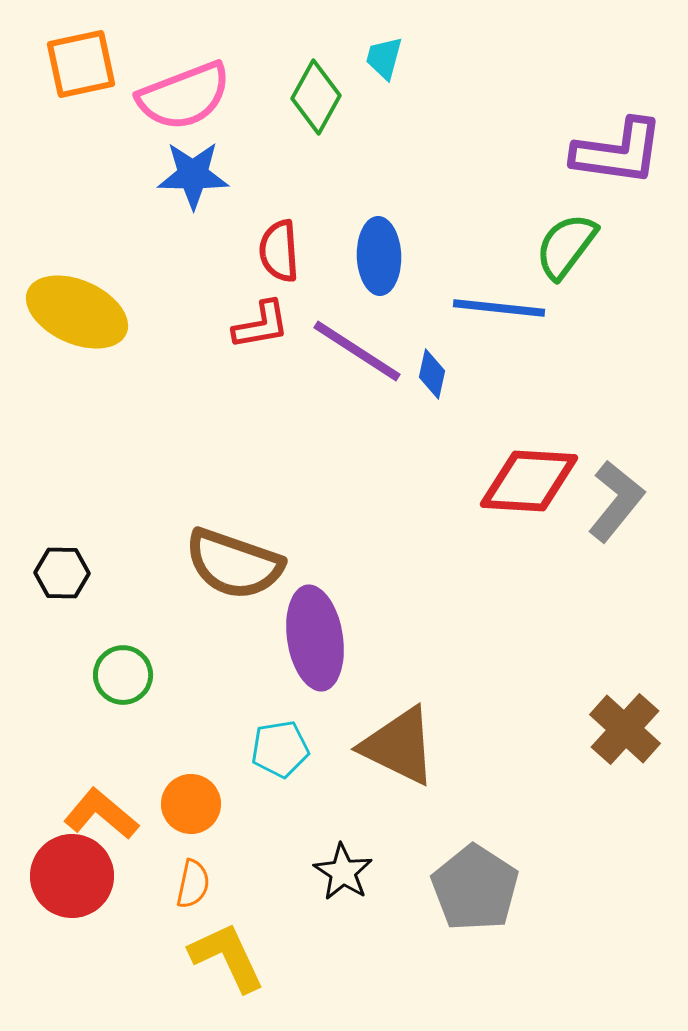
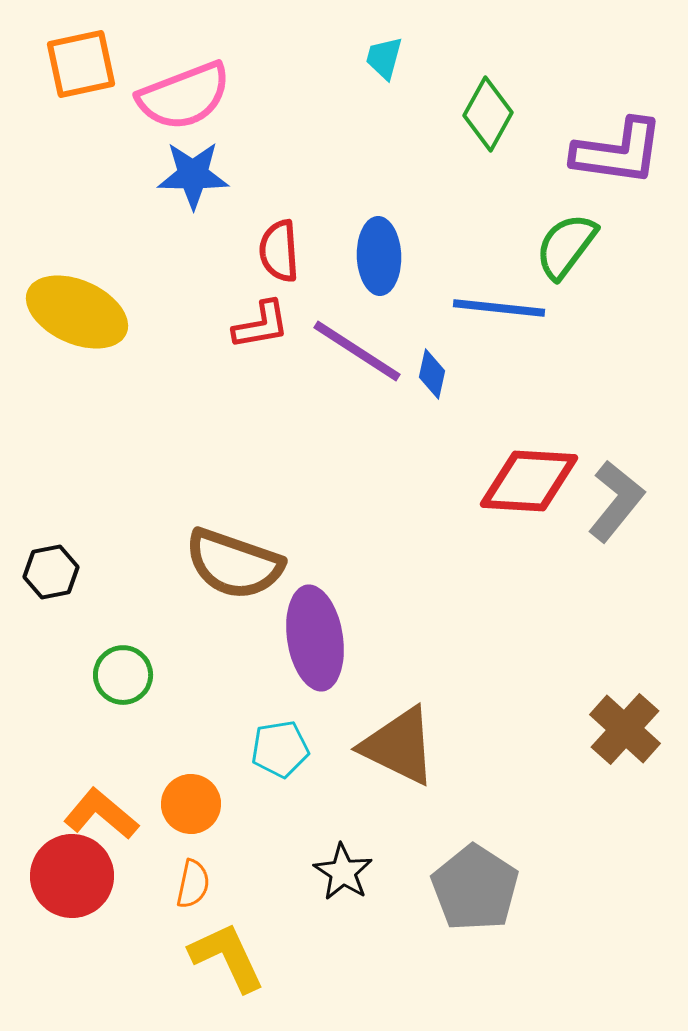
green diamond: moved 172 px right, 17 px down
black hexagon: moved 11 px left, 1 px up; rotated 12 degrees counterclockwise
